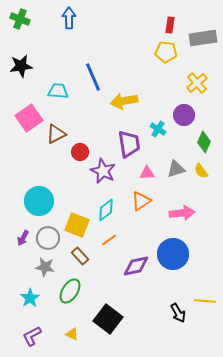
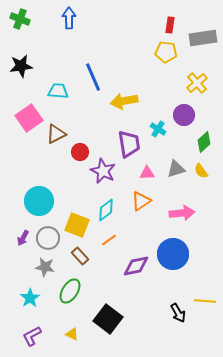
green diamond: rotated 25 degrees clockwise
